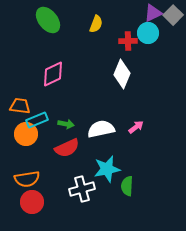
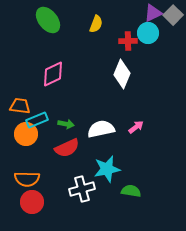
orange semicircle: rotated 10 degrees clockwise
green semicircle: moved 4 px right, 5 px down; rotated 96 degrees clockwise
